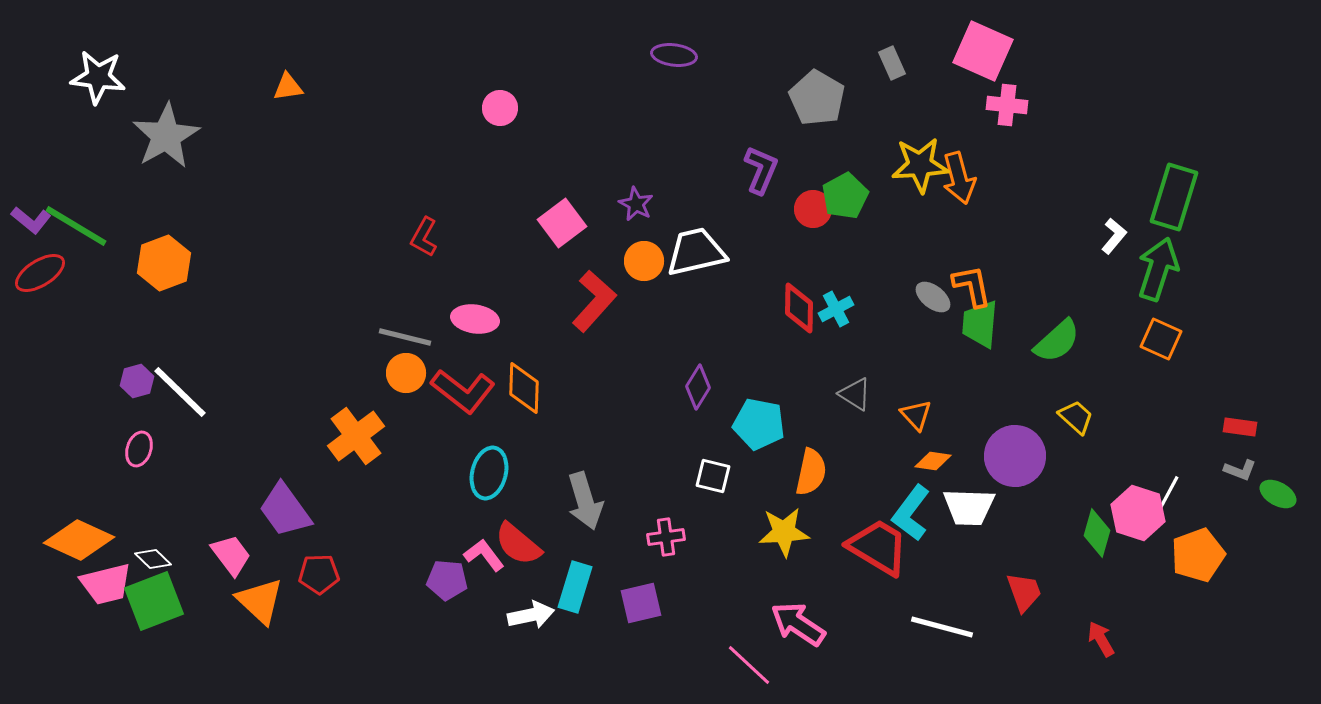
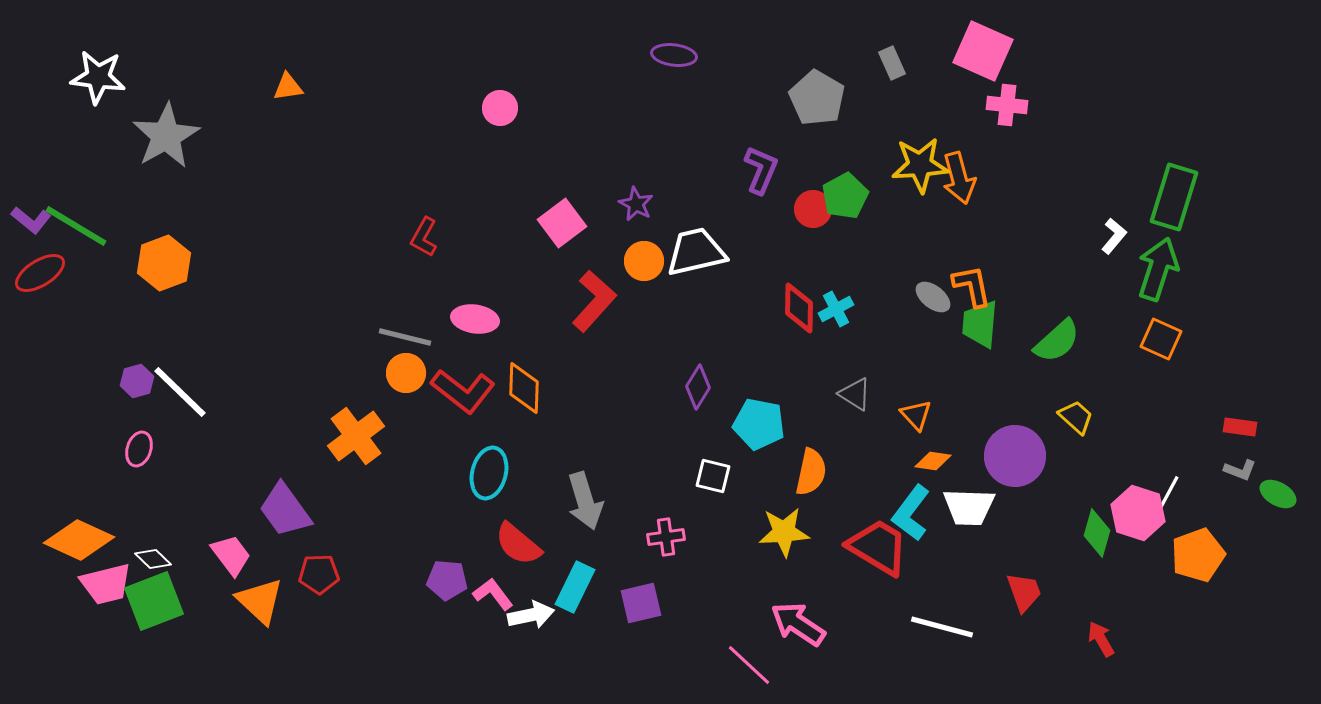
pink L-shape at (484, 555): moved 9 px right, 39 px down
cyan rectangle at (575, 587): rotated 9 degrees clockwise
